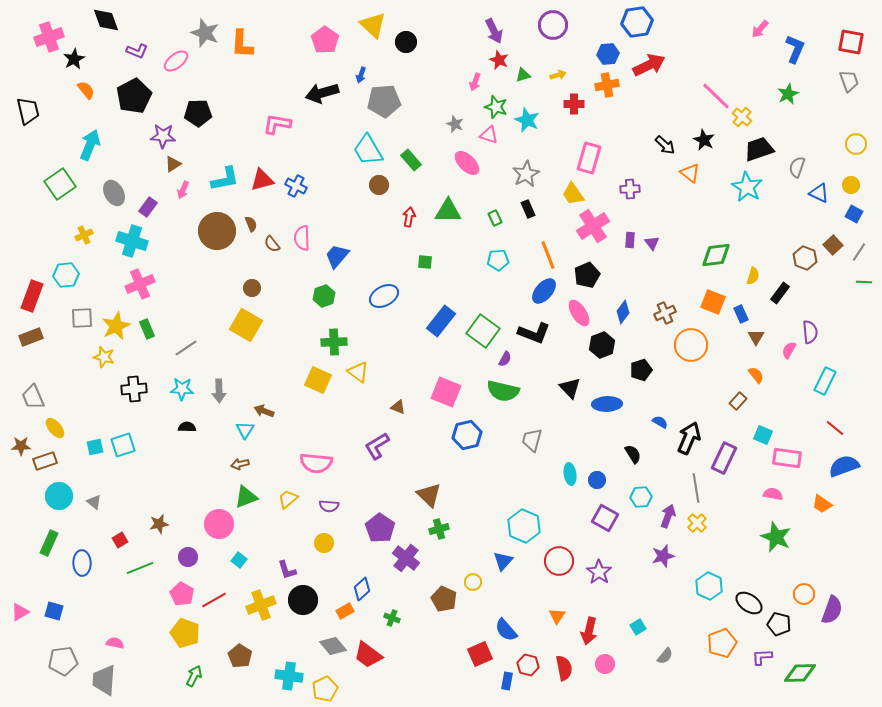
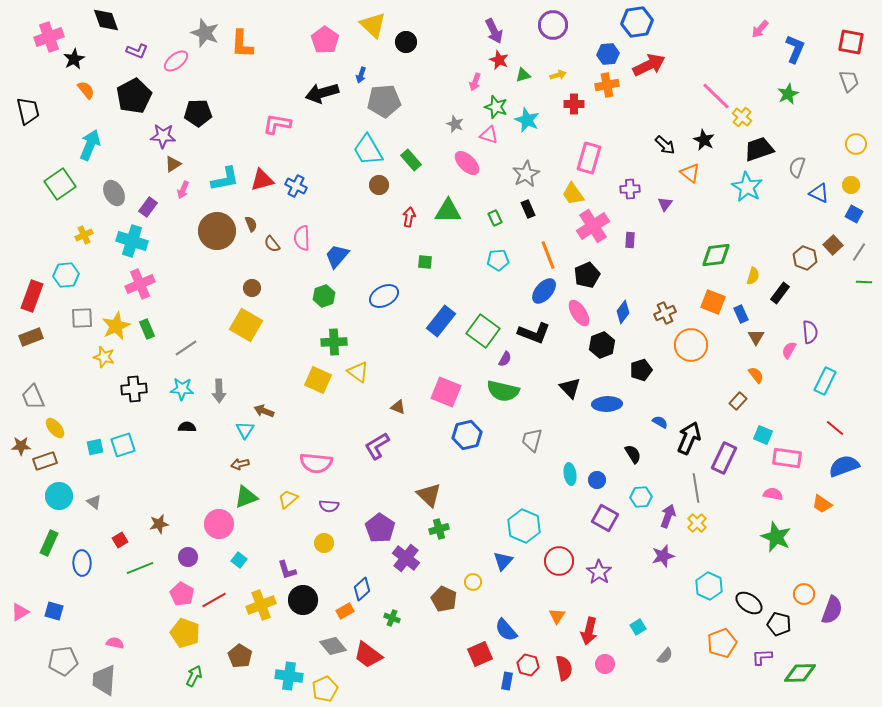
purple triangle at (652, 243): moved 13 px right, 39 px up; rotated 14 degrees clockwise
